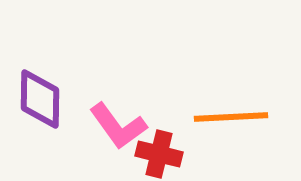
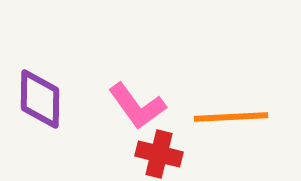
pink L-shape: moved 19 px right, 20 px up
